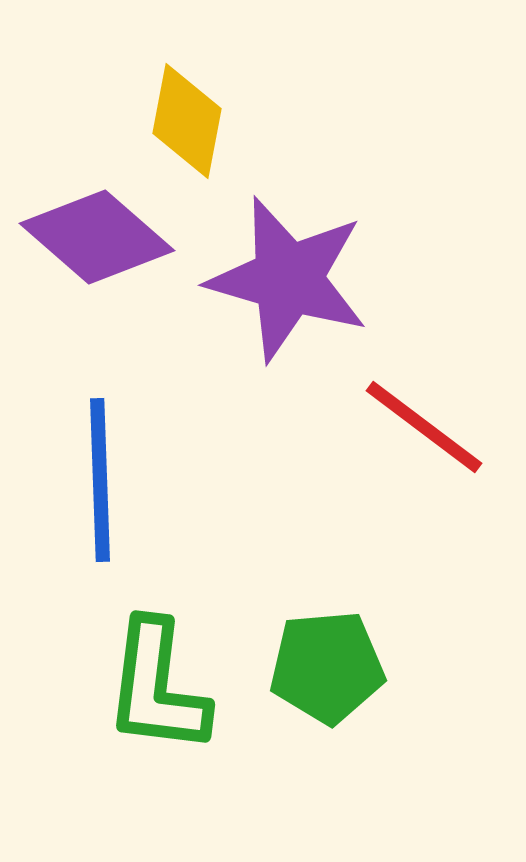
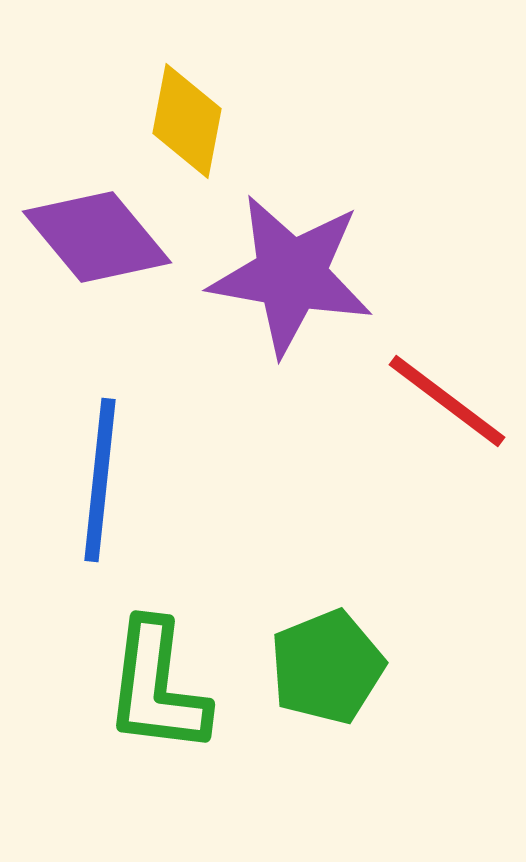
purple diamond: rotated 9 degrees clockwise
purple star: moved 3 px right, 4 px up; rotated 6 degrees counterclockwise
red line: moved 23 px right, 26 px up
blue line: rotated 8 degrees clockwise
green pentagon: rotated 17 degrees counterclockwise
